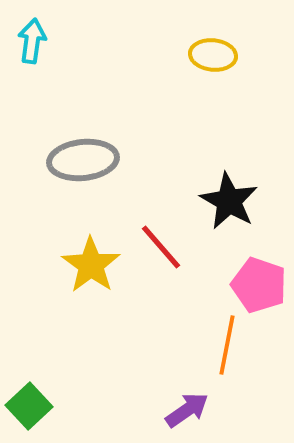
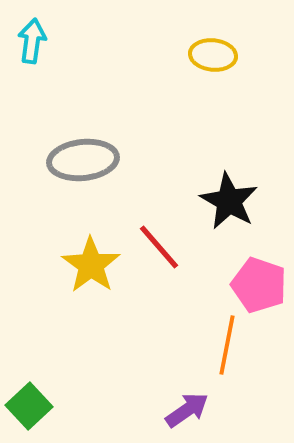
red line: moved 2 px left
